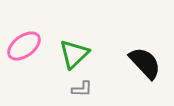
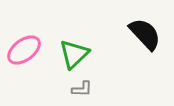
pink ellipse: moved 4 px down
black semicircle: moved 29 px up
